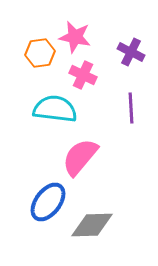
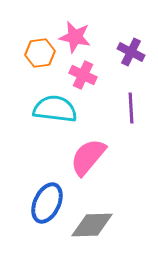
pink semicircle: moved 8 px right
blue ellipse: moved 1 px left, 1 px down; rotated 12 degrees counterclockwise
